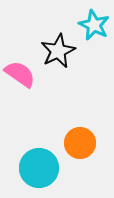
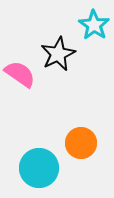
cyan star: rotated 8 degrees clockwise
black star: moved 3 px down
orange circle: moved 1 px right
